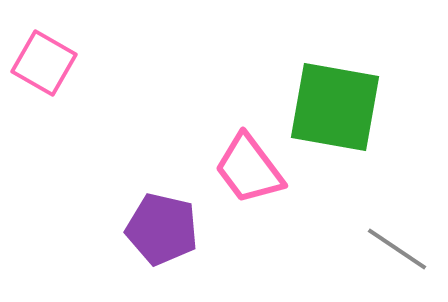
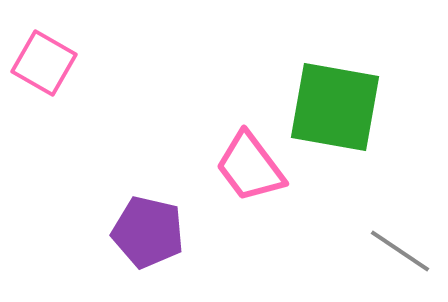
pink trapezoid: moved 1 px right, 2 px up
purple pentagon: moved 14 px left, 3 px down
gray line: moved 3 px right, 2 px down
